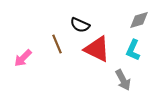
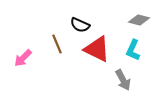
gray diamond: rotated 30 degrees clockwise
